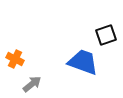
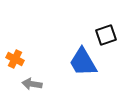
blue trapezoid: rotated 140 degrees counterclockwise
gray arrow: rotated 132 degrees counterclockwise
